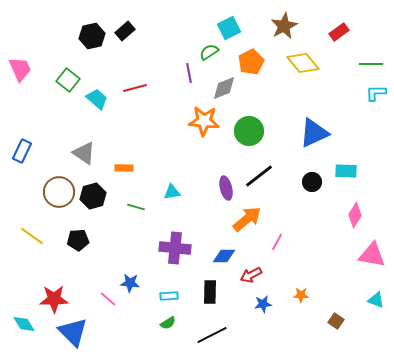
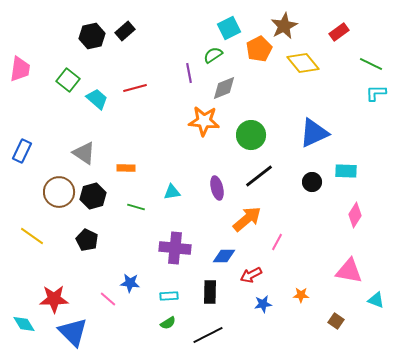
green semicircle at (209, 52): moved 4 px right, 3 px down
orange pentagon at (251, 62): moved 8 px right, 13 px up
green line at (371, 64): rotated 25 degrees clockwise
pink trapezoid at (20, 69): rotated 32 degrees clockwise
green circle at (249, 131): moved 2 px right, 4 px down
orange rectangle at (124, 168): moved 2 px right
purple ellipse at (226, 188): moved 9 px left
black pentagon at (78, 240): moved 9 px right; rotated 30 degrees clockwise
pink triangle at (372, 255): moved 23 px left, 16 px down
black line at (212, 335): moved 4 px left
